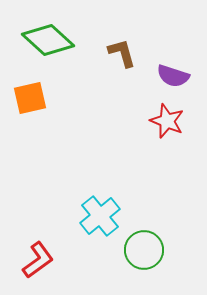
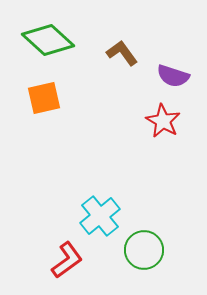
brown L-shape: rotated 20 degrees counterclockwise
orange square: moved 14 px right
red star: moved 4 px left; rotated 8 degrees clockwise
red L-shape: moved 29 px right
